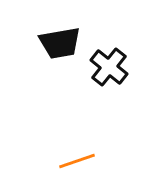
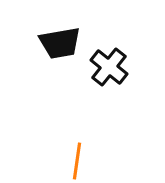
orange line: rotated 63 degrees counterclockwise
